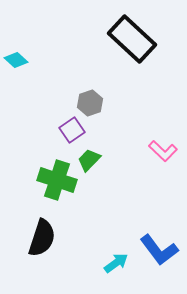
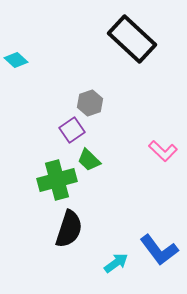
green trapezoid: rotated 90 degrees counterclockwise
green cross: rotated 33 degrees counterclockwise
black semicircle: moved 27 px right, 9 px up
